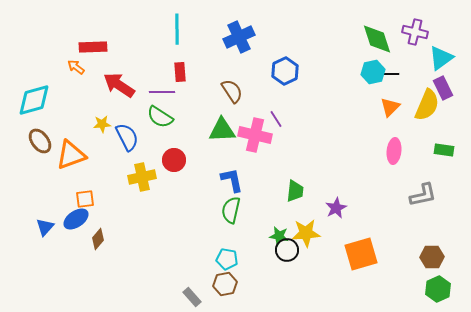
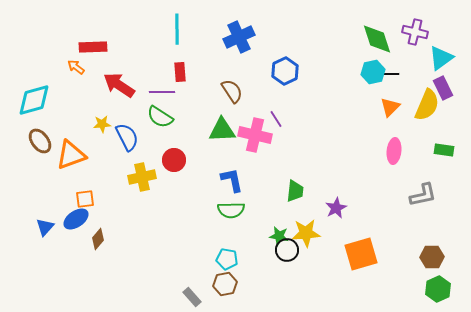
green semicircle at (231, 210): rotated 104 degrees counterclockwise
